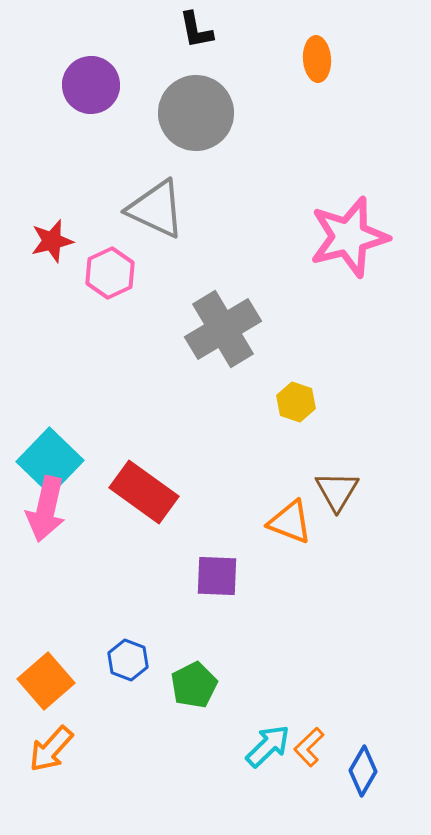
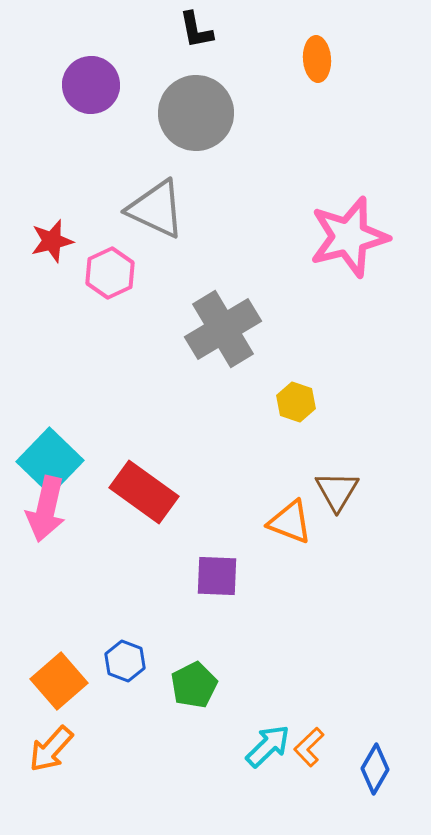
blue hexagon: moved 3 px left, 1 px down
orange square: moved 13 px right
blue diamond: moved 12 px right, 2 px up
